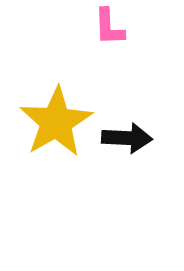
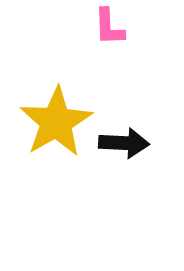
black arrow: moved 3 px left, 5 px down
